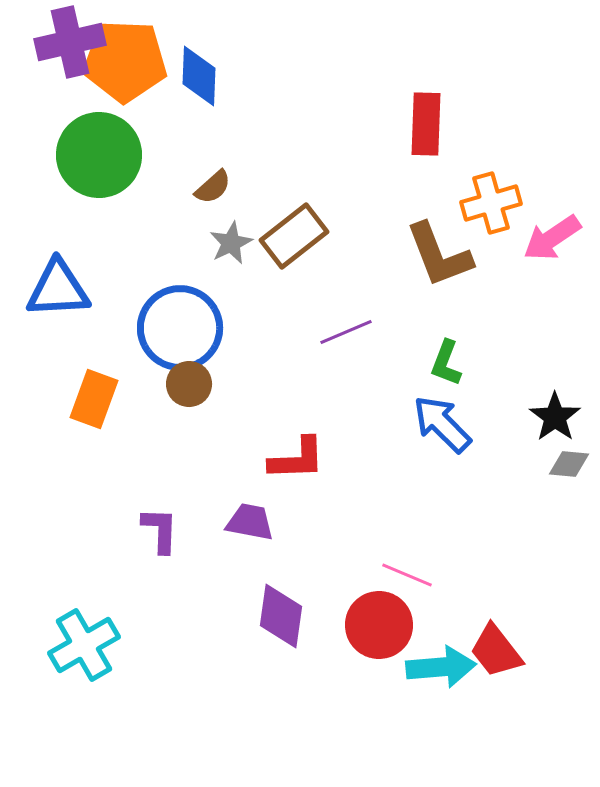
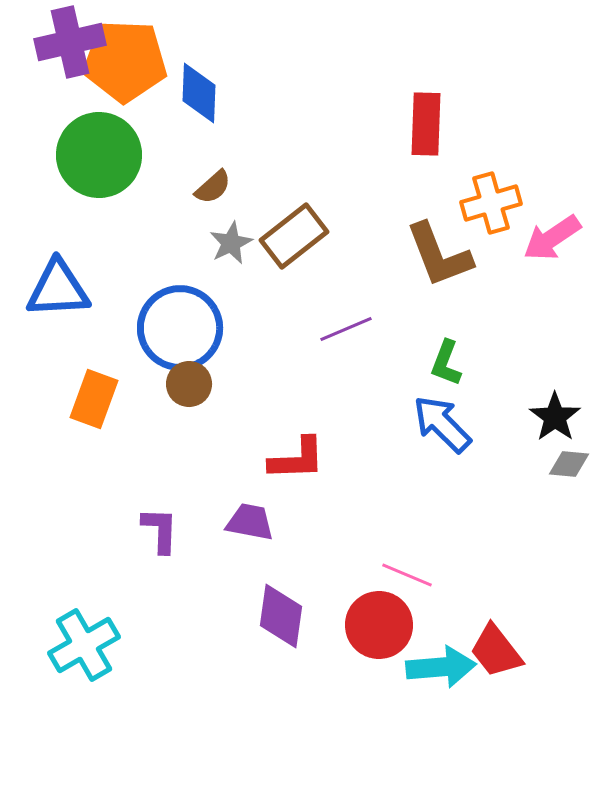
blue diamond: moved 17 px down
purple line: moved 3 px up
